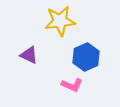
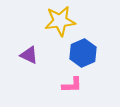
blue hexagon: moved 3 px left, 4 px up
pink L-shape: rotated 25 degrees counterclockwise
